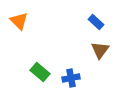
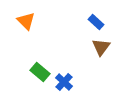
orange triangle: moved 7 px right
brown triangle: moved 1 px right, 3 px up
blue cross: moved 7 px left, 4 px down; rotated 36 degrees counterclockwise
